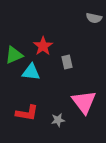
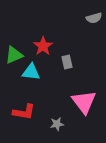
gray semicircle: rotated 28 degrees counterclockwise
red L-shape: moved 3 px left, 1 px up
gray star: moved 1 px left, 4 px down
